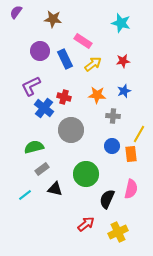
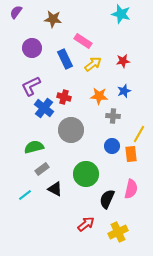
cyan star: moved 9 px up
purple circle: moved 8 px left, 3 px up
orange star: moved 2 px right, 1 px down
black triangle: rotated 14 degrees clockwise
